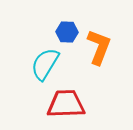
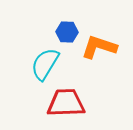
orange L-shape: rotated 93 degrees counterclockwise
red trapezoid: moved 1 px up
